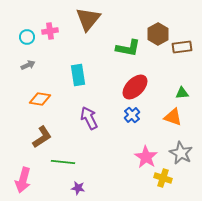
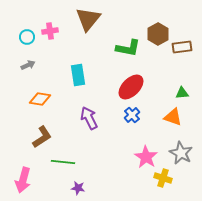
red ellipse: moved 4 px left
